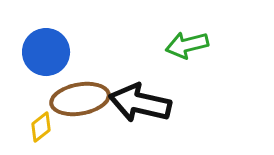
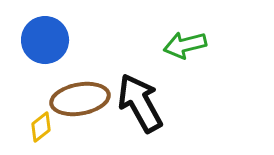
green arrow: moved 2 px left
blue circle: moved 1 px left, 12 px up
black arrow: rotated 48 degrees clockwise
